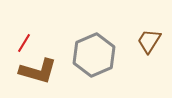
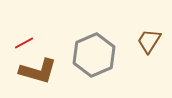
red line: rotated 30 degrees clockwise
